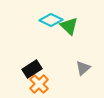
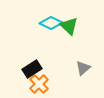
cyan diamond: moved 3 px down
